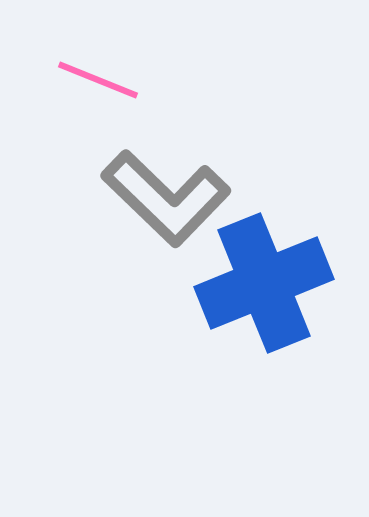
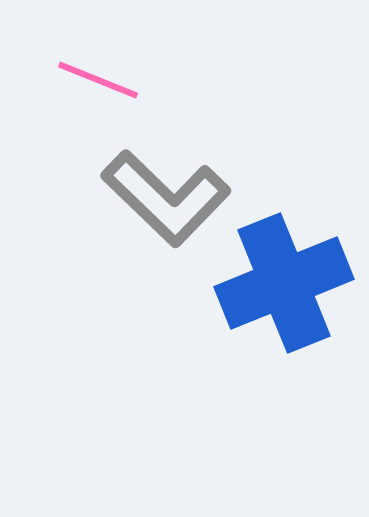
blue cross: moved 20 px right
